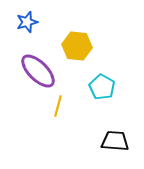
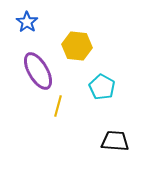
blue star: rotated 20 degrees counterclockwise
purple ellipse: rotated 15 degrees clockwise
